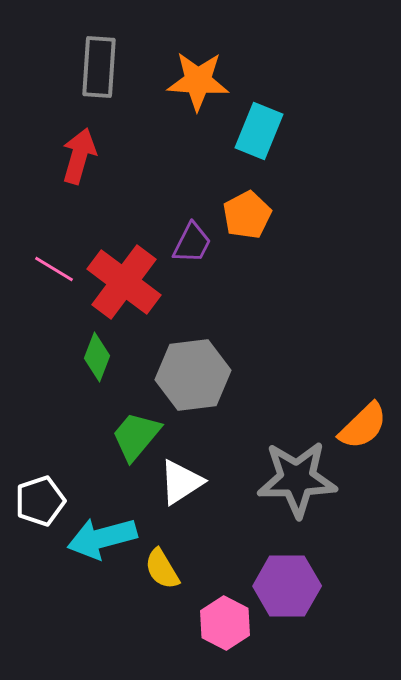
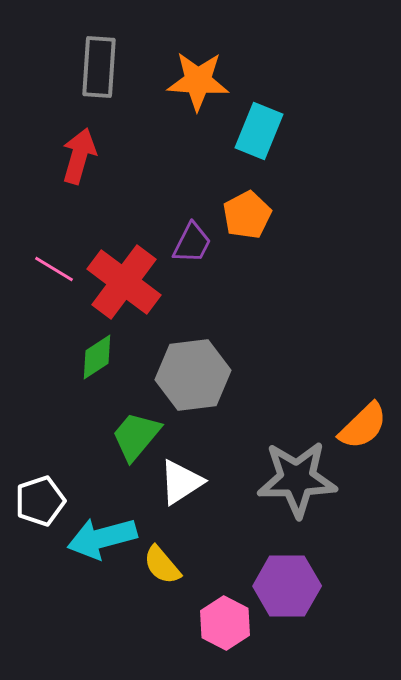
green diamond: rotated 36 degrees clockwise
yellow semicircle: moved 4 px up; rotated 9 degrees counterclockwise
